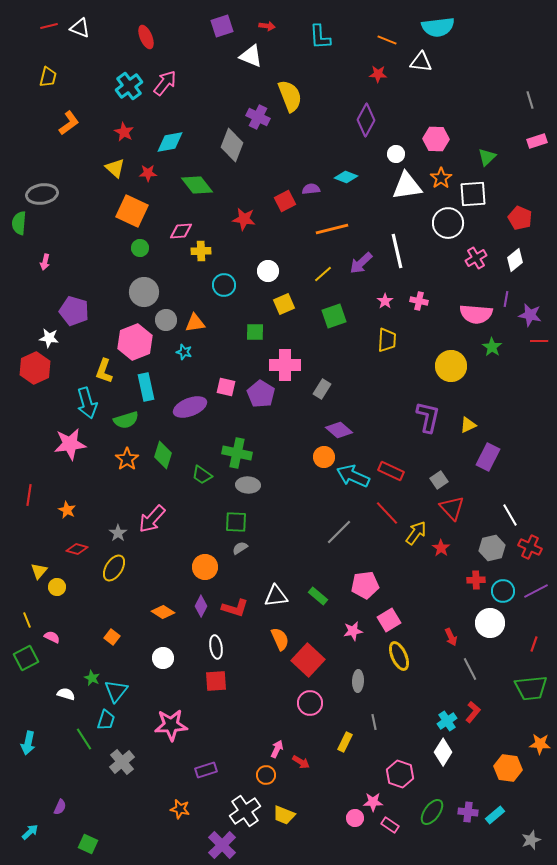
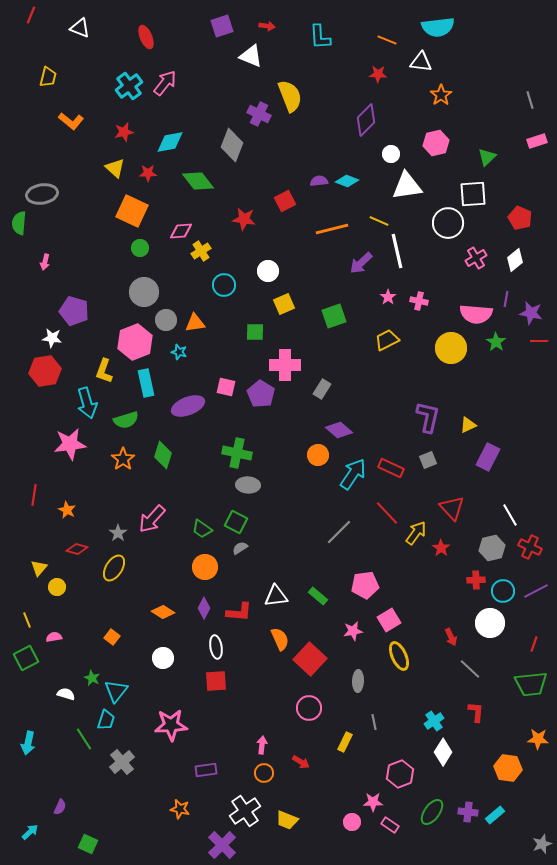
red line at (49, 26): moved 18 px left, 11 px up; rotated 54 degrees counterclockwise
purple cross at (258, 117): moved 1 px right, 3 px up
purple diamond at (366, 120): rotated 16 degrees clockwise
orange L-shape at (69, 123): moved 2 px right, 2 px up; rotated 75 degrees clockwise
red star at (124, 132): rotated 30 degrees clockwise
pink hexagon at (436, 139): moved 4 px down; rotated 15 degrees counterclockwise
white circle at (396, 154): moved 5 px left
cyan diamond at (346, 177): moved 1 px right, 4 px down
orange star at (441, 178): moved 83 px up
green diamond at (197, 185): moved 1 px right, 4 px up
purple semicircle at (311, 189): moved 8 px right, 8 px up
yellow cross at (201, 251): rotated 30 degrees counterclockwise
yellow line at (323, 274): moved 56 px right, 53 px up; rotated 66 degrees clockwise
pink star at (385, 301): moved 3 px right, 4 px up
purple star at (530, 315): moved 1 px right, 2 px up
white star at (49, 338): moved 3 px right
yellow trapezoid at (387, 340): rotated 120 degrees counterclockwise
green star at (492, 347): moved 4 px right, 5 px up
cyan star at (184, 352): moved 5 px left
yellow circle at (451, 366): moved 18 px up
red hexagon at (35, 368): moved 10 px right, 3 px down; rotated 16 degrees clockwise
cyan rectangle at (146, 387): moved 4 px up
purple ellipse at (190, 407): moved 2 px left, 1 px up
orange circle at (324, 457): moved 6 px left, 2 px up
orange star at (127, 459): moved 4 px left
red rectangle at (391, 471): moved 3 px up
green trapezoid at (202, 475): moved 54 px down
cyan arrow at (353, 476): moved 2 px up; rotated 100 degrees clockwise
gray square at (439, 480): moved 11 px left, 20 px up; rotated 12 degrees clockwise
red line at (29, 495): moved 5 px right
green square at (236, 522): rotated 25 degrees clockwise
yellow triangle at (39, 571): moved 3 px up
purple diamond at (201, 606): moved 3 px right, 2 px down
red L-shape at (235, 608): moved 4 px right, 4 px down; rotated 12 degrees counterclockwise
pink semicircle at (52, 637): moved 2 px right; rotated 35 degrees counterclockwise
red square at (308, 660): moved 2 px right, 1 px up
gray line at (470, 669): rotated 20 degrees counterclockwise
green trapezoid at (531, 688): moved 4 px up
pink circle at (310, 703): moved 1 px left, 5 px down
red L-shape at (473, 712): moved 3 px right; rotated 35 degrees counterclockwise
cyan cross at (447, 721): moved 13 px left
orange star at (540, 744): moved 2 px left, 5 px up
pink arrow at (277, 749): moved 15 px left, 4 px up; rotated 18 degrees counterclockwise
purple rectangle at (206, 770): rotated 10 degrees clockwise
pink hexagon at (400, 774): rotated 20 degrees clockwise
orange circle at (266, 775): moved 2 px left, 2 px up
yellow trapezoid at (284, 815): moved 3 px right, 5 px down
pink circle at (355, 818): moved 3 px left, 4 px down
gray star at (531, 840): moved 11 px right, 4 px down
